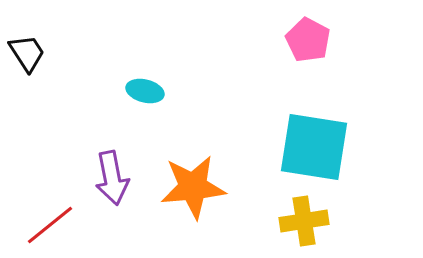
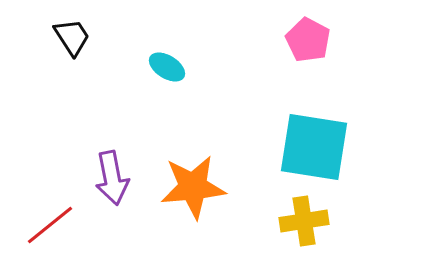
black trapezoid: moved 45 px right, 16 px up
cyan ellipse: moved 22 px right, 24 px up; rotated 18 degrees clockwise
